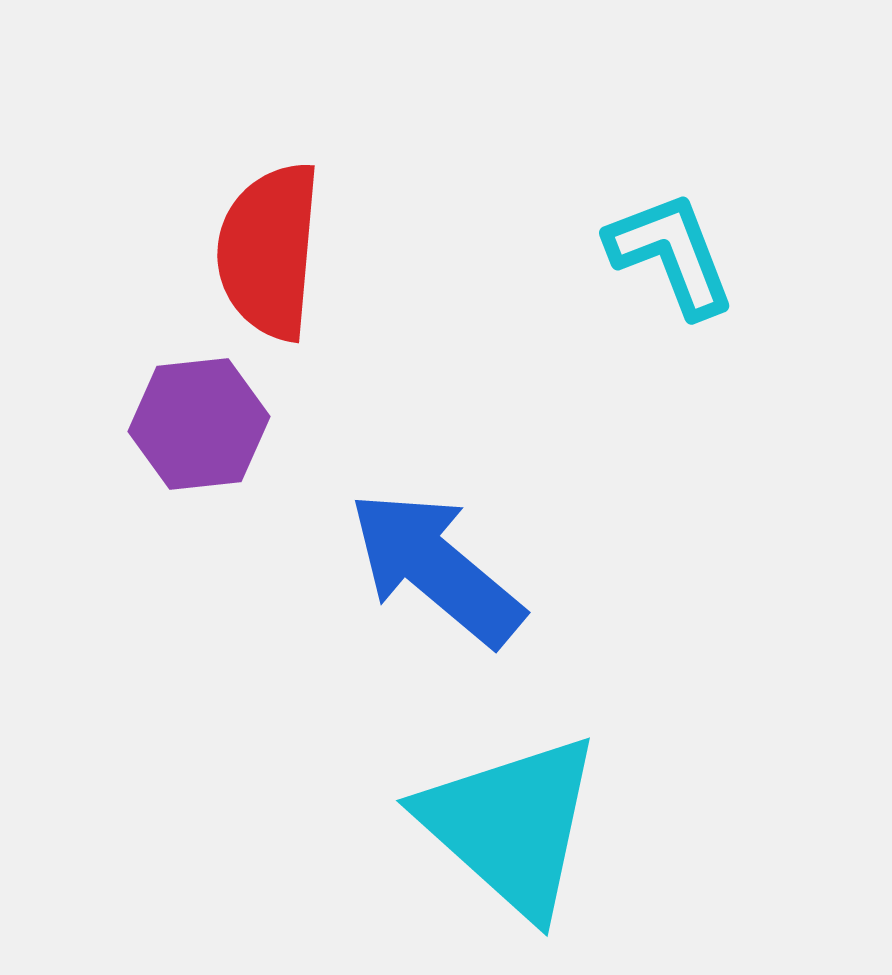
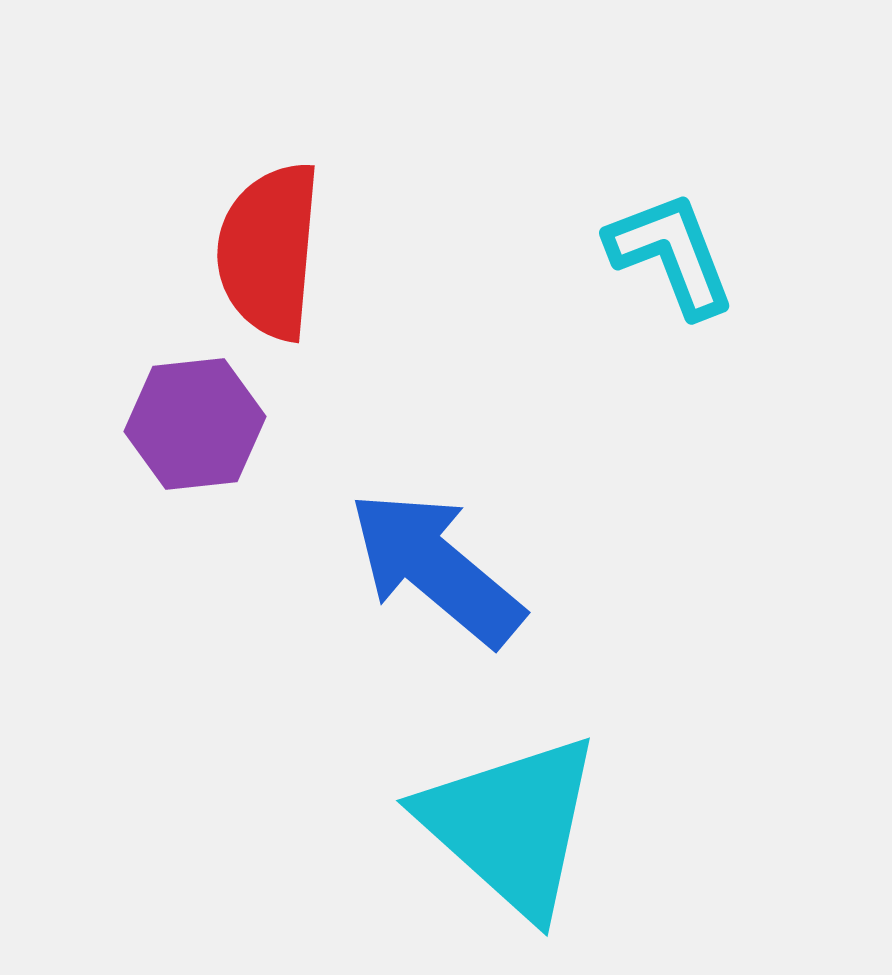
purple hexagon: moved 4 px left
